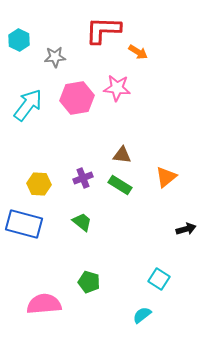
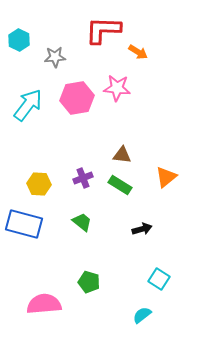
black arrow: moved 44 px left
